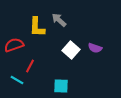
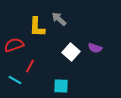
gray arrow: moved 1 px up
white square: moved 2 px down
cyan line: moved 2 px left
